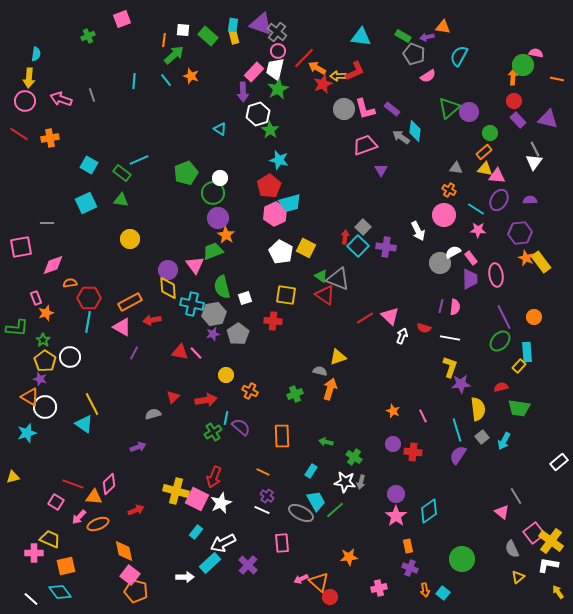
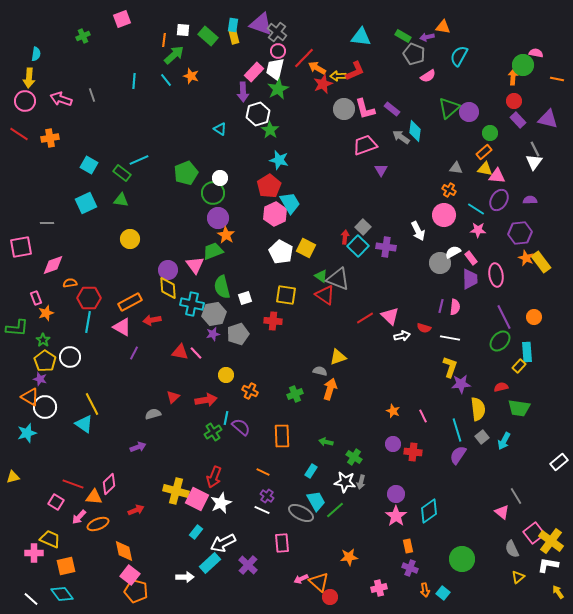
green cross at (88, 36): moved 5 px left
cyan trapezoid at (290, 203): rotated 105 degrees counterclockwise
gray pentagon at (238, 334): rotated 15 degrees clockwise
white arrow at (402, 336): rotated 56 degrees clockwise
cyan diamond at (60, 592): moved 2 px right, 2 px down
